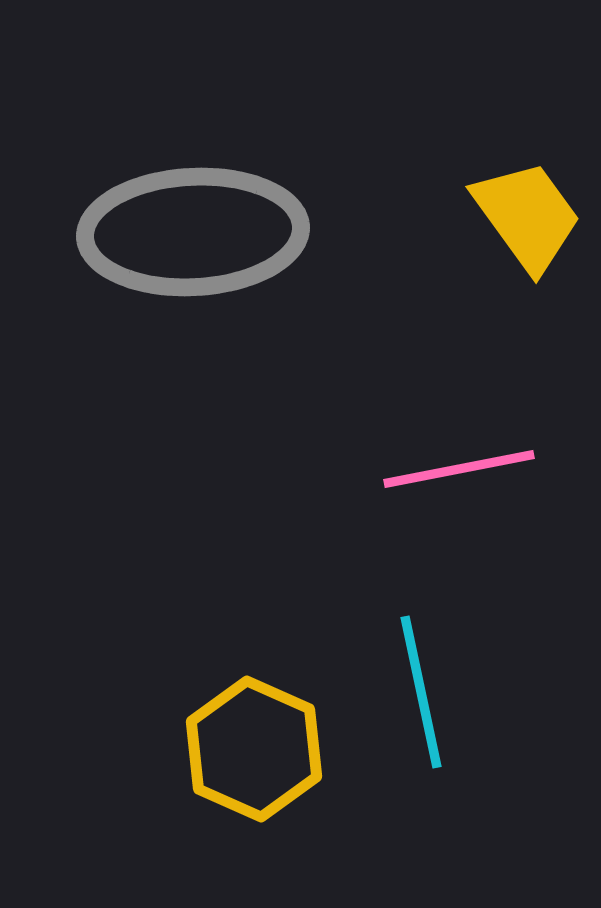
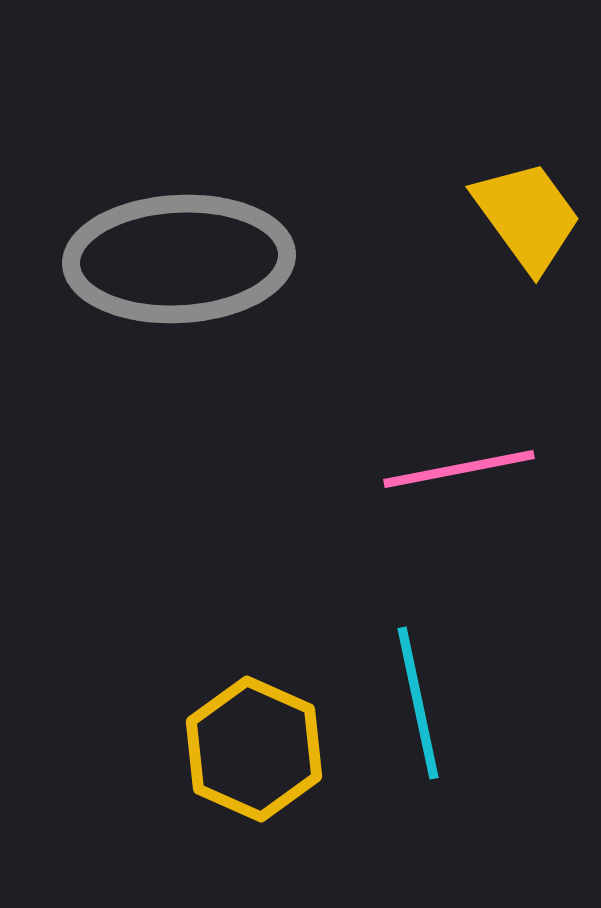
gray ellipse: moved 14 px left, 27 px down
cyan line: moved 3 px left, 11 px down
